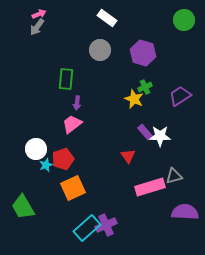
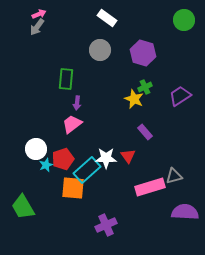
white star: moved 54 px left, 22 px down
orange square: rotated 30 degrees clockwise
cyan rectangle: moved 58 px up
